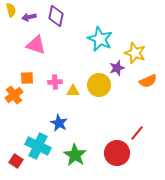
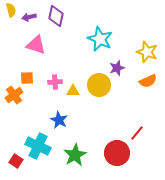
yellow star: moved 12 px right, 1 px up
blue star: moved 3 px up
green star: rotated 10 degrees clockwise
